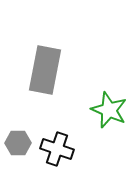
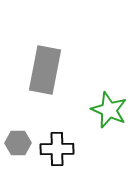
black cross: rotated 20 degrees counterclockwise
